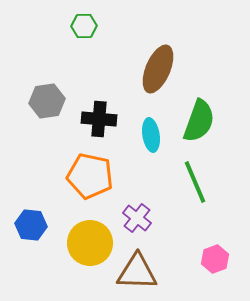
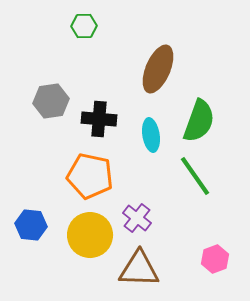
gray hexagon: moved 4 px right
green line: moved 6 px up; rotated 12 degrees counterclockwise
yellow circle: moved 8 px up
brown triangle: moved 2 px right, 3 px up
